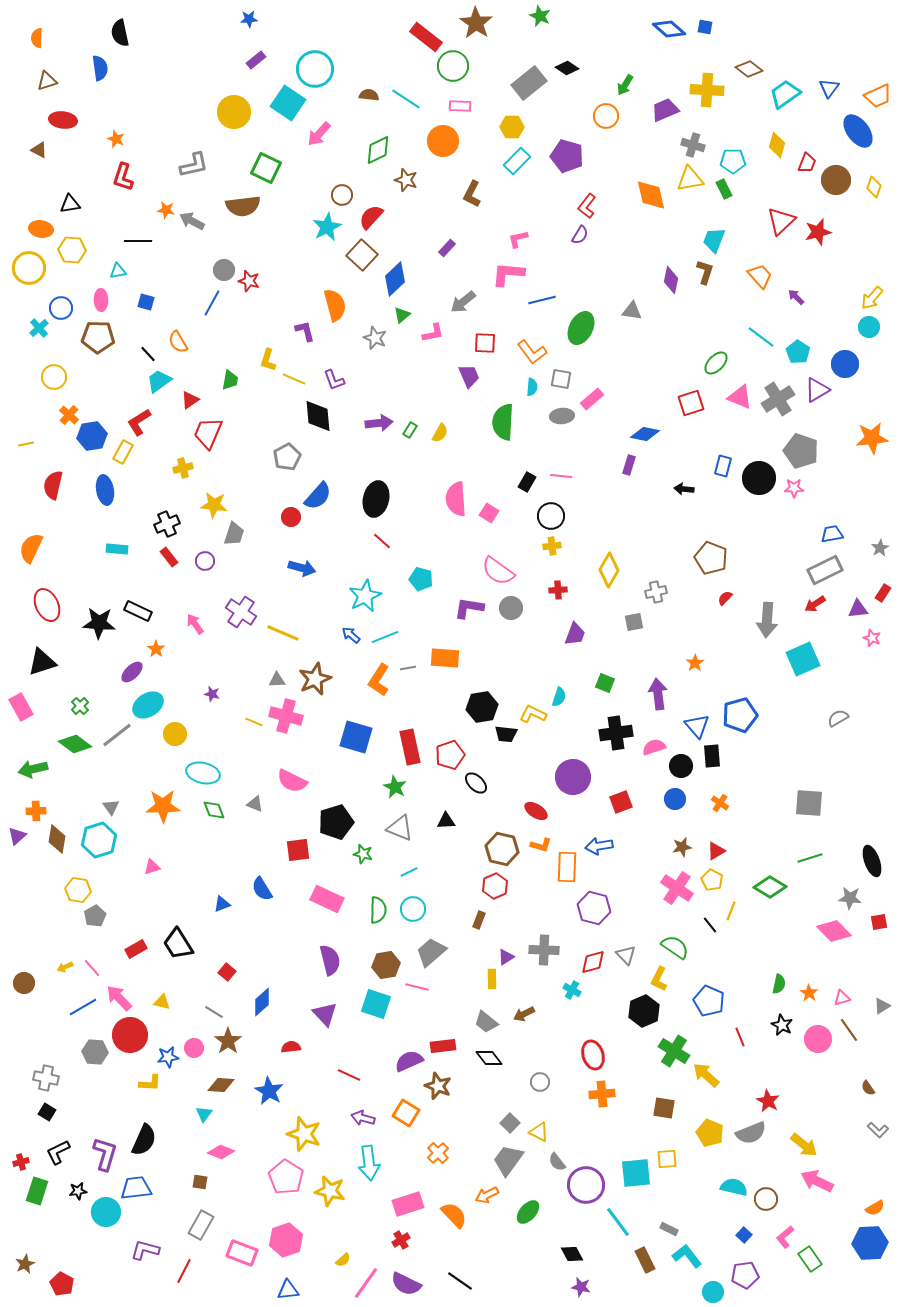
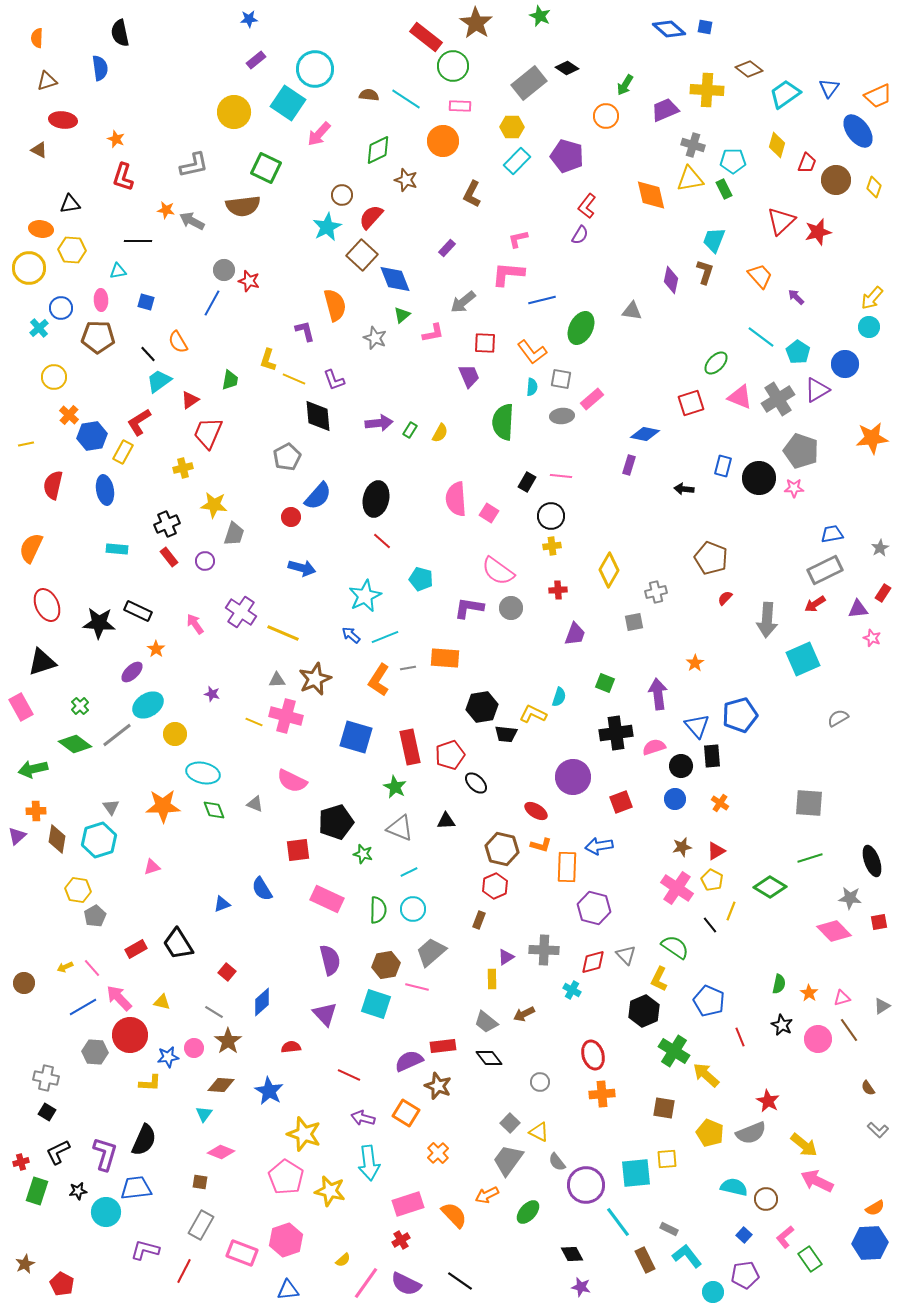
blue diamond at (395, 279): rotated 68 degrees counterclockwise
